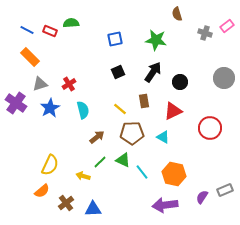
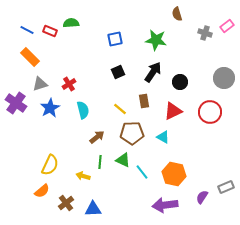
red circle: moved 16 px up
green line: rotated 40 degrees counterclockwise
gray rectangle: moved 1 px right, 3 px up
